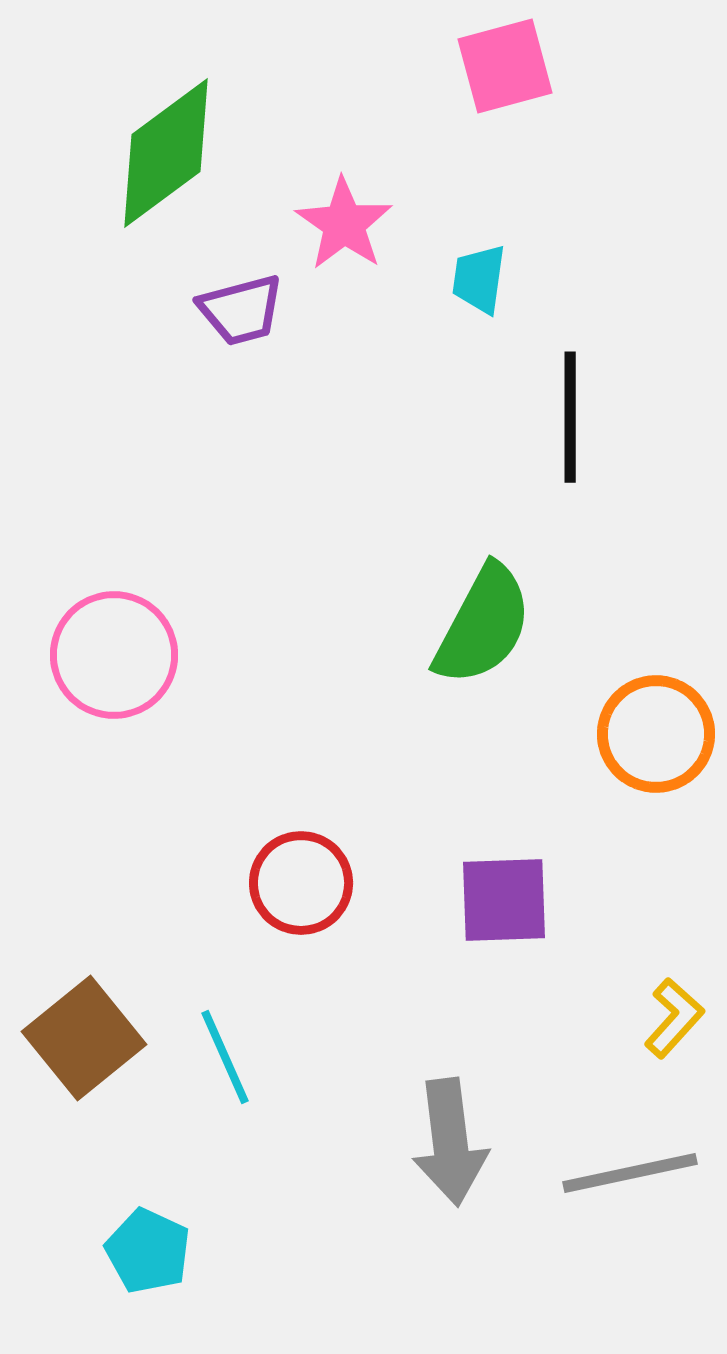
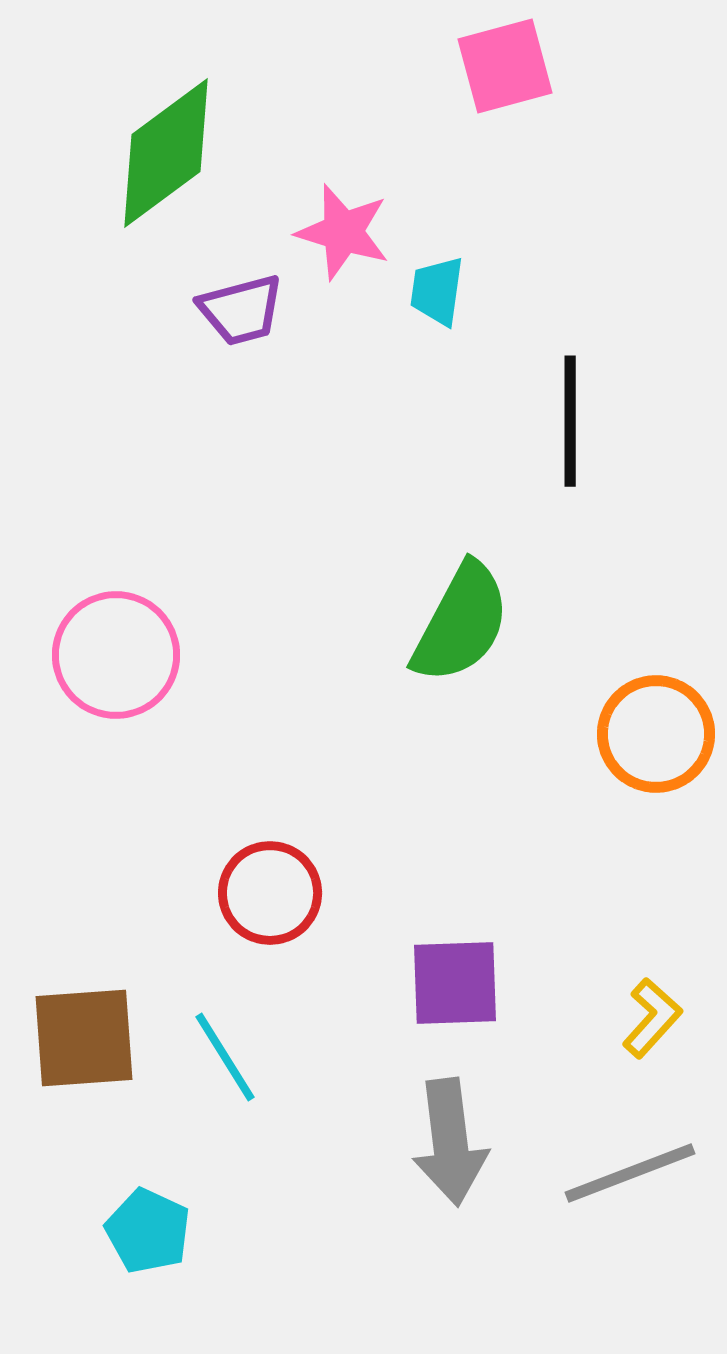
pink star: moved 1 px left, 8 px down; rotated 18 degrees counterclockwise
cyan trapezoid: moved 42 px left, 12 px down
black line: moved 4 px down
green semicircle: moved 22 px left, 2 px up
pink circle: moved 2 px right
red circle: moved 31 px left, 10 px down
purple square: moved 49 px left, 83 px down
yellow L-shape: moved 22 px left
brown square: rotated 35 degrees clockwise
cyan line: rotated 8 degrees counterclockwise
gray line: rotated 9 degrees counterclockwise
cyan pentagon: moved 20 px up
